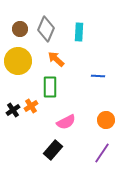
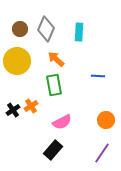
yellow circle: moved 1 px left
green rectangle: moved 4 px right, 2 px up; rotated 10 degrees counterclockwise
pink semicircle: moved 4 px left
